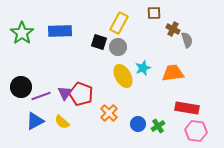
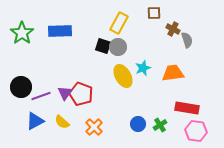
black square: moved 4 px right, 4 px down
orange cross: moved 15 px left, 14 px down
green cross: moved 2 px right, 1 px up
